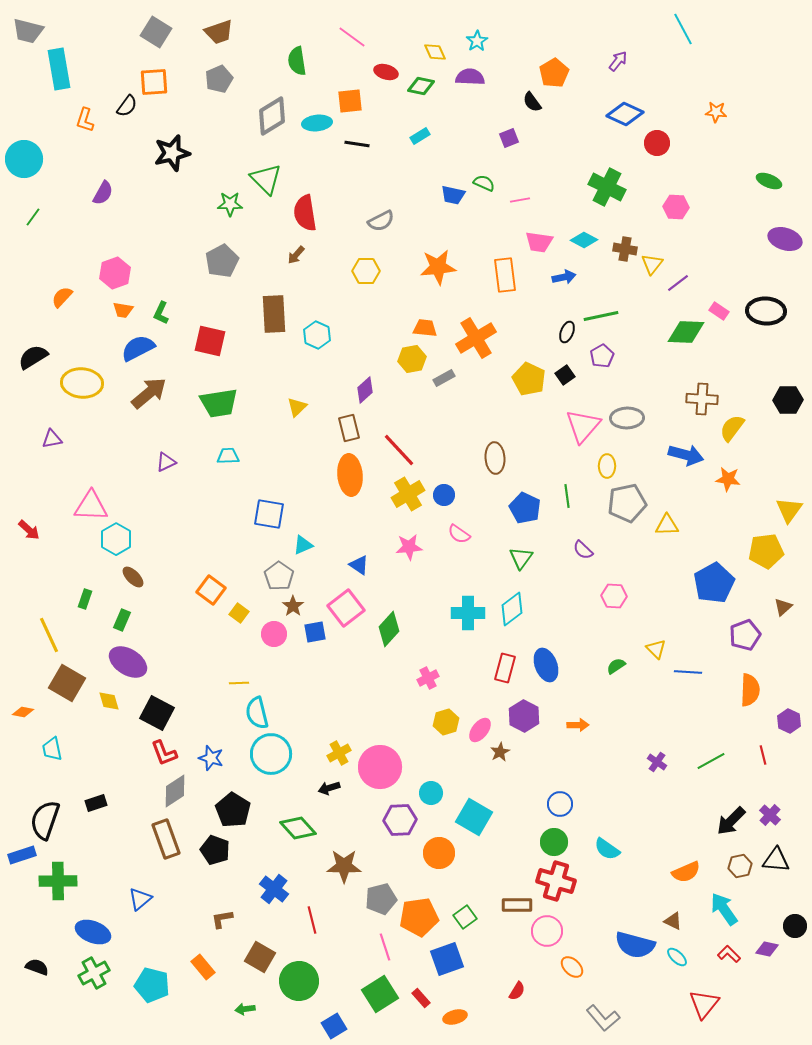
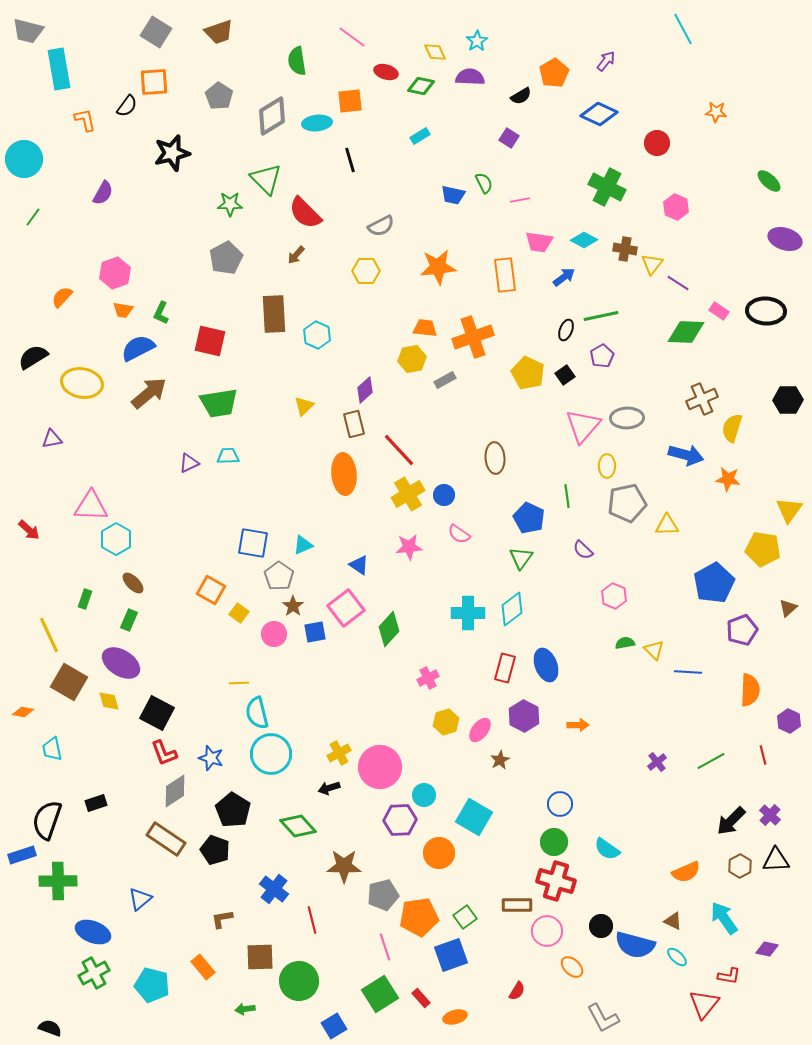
purple arrow at (618, 61): moved 12 px left
gray pentagon at (219, 79): moved 17 px down; rotated 16 degrees counterclockwise
black semicircle at (532, 102): moved 11 px left, 6 px up; rotated 85 degrees counterclockwise
blue diamond at (625, 114): moved 26 px left
orange L-shape at (85, 120): rotated 150 degrees clockwise
purple square at (509, 138): rotated 36 degrees counterclockwise
black line at (357, 144): moved 7 px left, 16 px down; rotated 65 degrees clockwise
green ellipse at (769, 181): rotated 20 degrees clockwise
green semicircle at (484, 183): rotated 40 degrees clockwise
pink hexagon at (676, 207): rotated 20 degrees clockwise
red semicircle at (305, 213): rotated 36 degrees counterclockwise
gray semicircle at (381, 221): moved 5 px down
gray pentagon at (222, 261): moved 4 px right, 3 px up
blue arrow at (564, 277): rotated 25 degrees counterclockwise
purple line at (678, 283): rotated 70 degrees clockwise
black ellipse at (567, 332): moved 1 px left, 2 px up
orange cross at (476, 338): moved 3 px left, 1 px up; rotated 12 degrees clockwise
gray rectangle at (444, 378): moved 1 px right, 2 px down
yellow pentagon at (529, 379): moved 1 px left, 6 px up
yellow ellipse at (82, 383): rotated 6 degrees clockwise
brown cross at (702, 399): rotated 28 degrees counterclockwise
yellow triangle at (297, 407): moved 7 px right, 1 px up
brown rectangle at (349, 428): moved 5 px right, 4 px up
yellow semicircle at (732, 428): rotated 20 degrees counterclockwise
purple triangle at (166, 462): moved 23 px right, 1 px down
orange ellipse at (350, 475): moved 6 px left, 1 px up
blue pentagon at (525, 508): moved 4 px right, 10 px down
blue square at (269, 514): moved 16 px left, 29 px down
yellow pentagon at (766, 551): moved 3 px left, 2 px up; rotated 16 degrees clockwise
brown ellipse at (133, 577): moved 6 px down
orange square at (211, 590): rotated 8 degrees counterclockwise
pink hexagon at (614, 596): rotated 20 degrees clockwise
brown triangle at (783, 607): moved 5 px right, 1 px down
green rectangle at (122, 620): moved 7 px right
purple pentagon at (745, 635): moved 3 px left, 5 px up
yellow triangle at (656, 649): moved 2 px left, 1 px down
purple ellipse at (128, 662): moved 7 px left, 1 px down
green semicircle at (616, 666): moved 9 px right, 23 px up; rotated 24 degrees clockwise
brown square at (67, 683): moved 2 px right, 1 px up
brown star at (500, 752): moved 8 px down
purple cross at (657, 762): rotated 18 degrees clockwise
cyan circle at (431, 793): moved 7 px left, 2 px down
black semicircle at (45, 820): moved 2 px right
green diamond at (298, 828): moved 2 px up
brown rectangle at (166, 839): rotated 36 degrees counterclockwise
black triangle at (776, 860): rotated 8 degrees counterclockwise
brown hexagon at (740, 866): rotated 15 degrees counterclockwise
gray pentagon at (381, 899): moved 2 px right, 4 px up
cyan arrow at (724, 909): moved 9 px down
black circle at (795, 926): moved 194 px left
red L-shape at (729, 954): moved 22 px down; rotated 145 degrees clockwise
brown square at (260, 957): rotated 32 degrees counterclockwise
blue square at (447, 959): moved 4 px right, 4 px up
black semicircle at (37, 967): moved 13 px right, 61 px down
gray L-shape at (603, 1018): rotated 12 degrees clockwise
